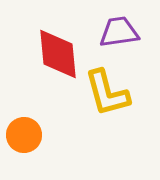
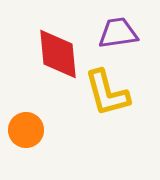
purple trapezoid: moved 1 px left, 1 px down
orange circle: moved 2 px right, 5 px up
